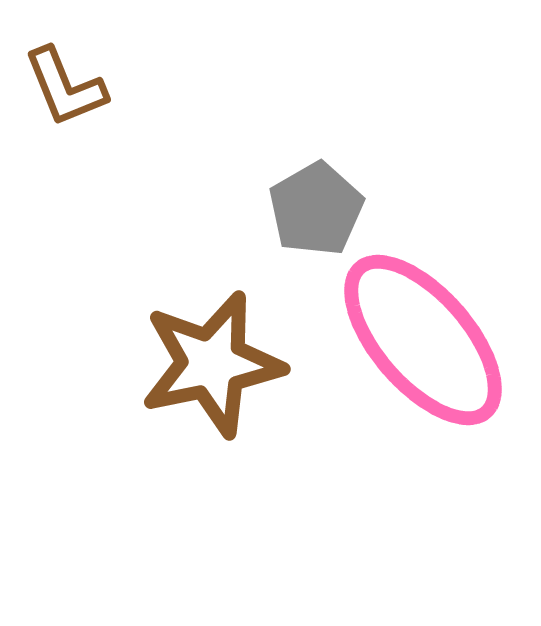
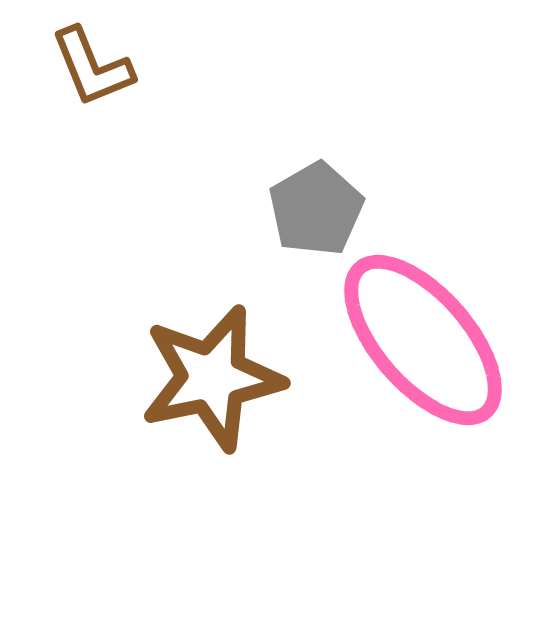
brown L-shape: moved 27 px right, 20 px up
brown star: moved 14 px down
